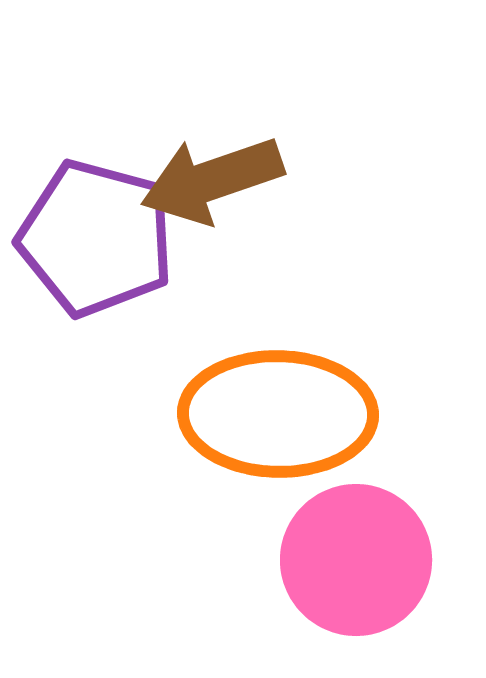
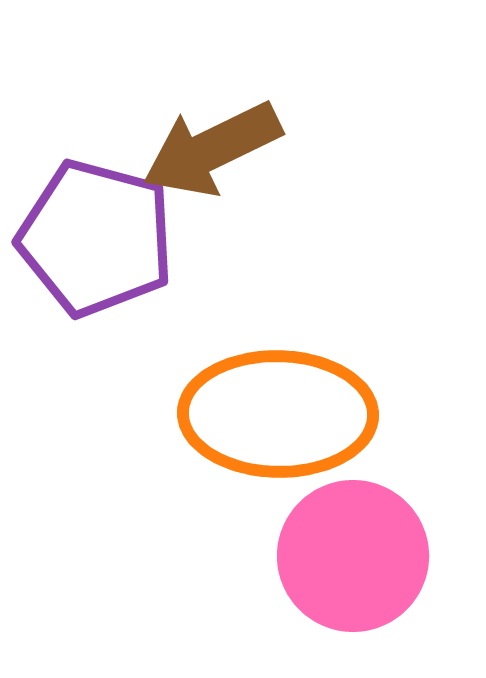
brown arrow: moved 31 px up; rotated 7 degrees counterclockwise
pink circle: moved 3 px left, 4 px up
